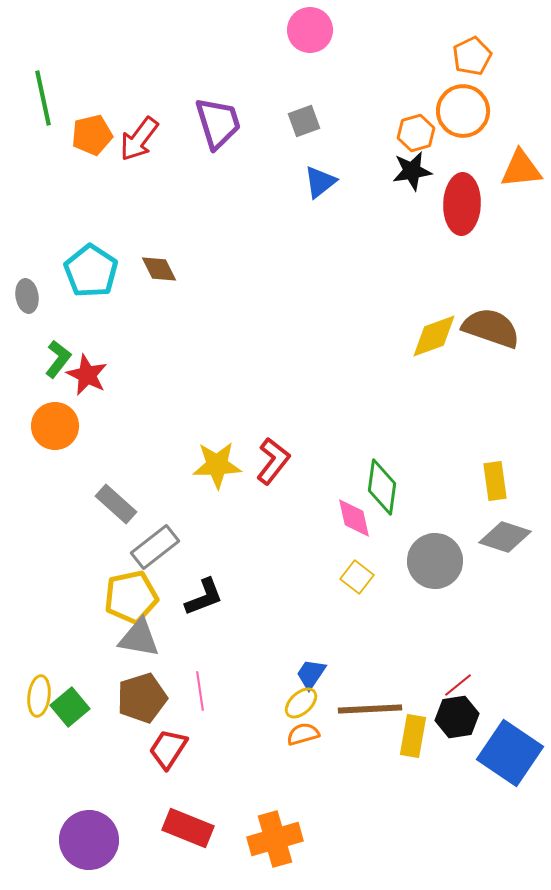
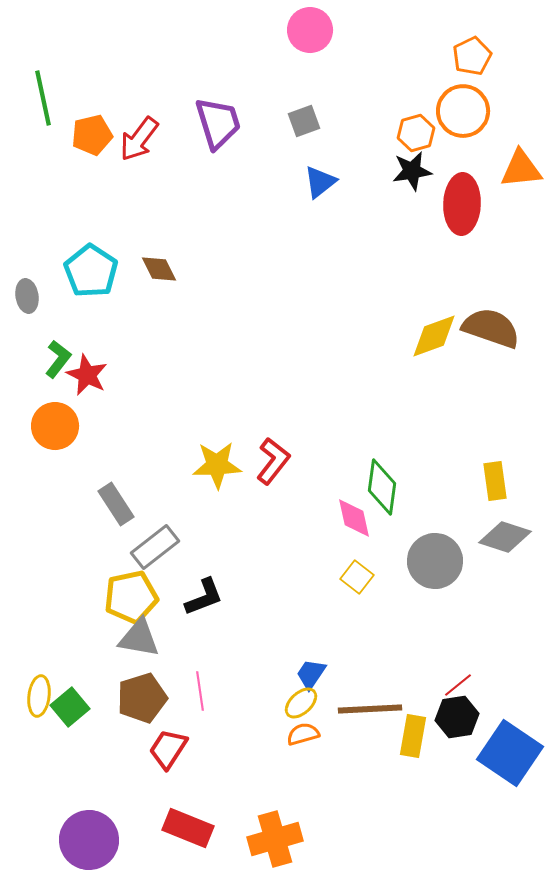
gray rectangle at (116, 504): rotated 15 degrees clockwise
